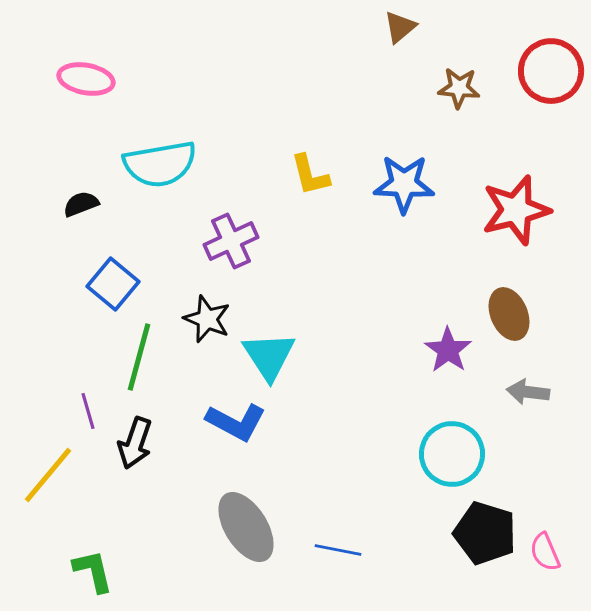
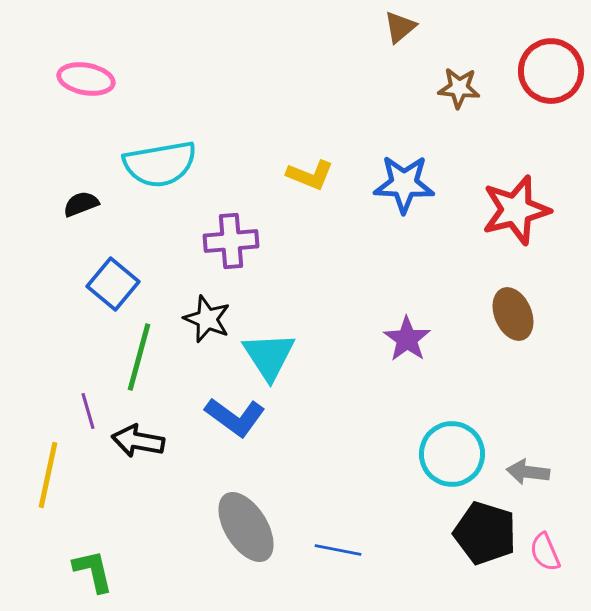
yellow L-shape: rotated 54 degrees counterclockwise
purple cross: rotated 20 degrees clockwise
brown ellipse: moved 4 px right
purple star: moved 41 px left, 11 px up
gray arrow: moved 80 px down
blue L-shape: moved 1 px left, 5 px up; rotated 8 degrees clockwise
black arrow: moved 3 px right, 2 px up; rotated 81 degrees clockwise
yellow line: rotated 28 degrees counterclockwise
